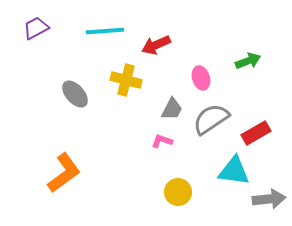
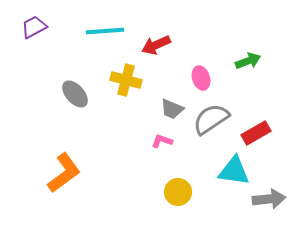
purple trapezoid: moved 2 px left, 1 px up
gray trapezoid: rotated 85 degrees clockwise
